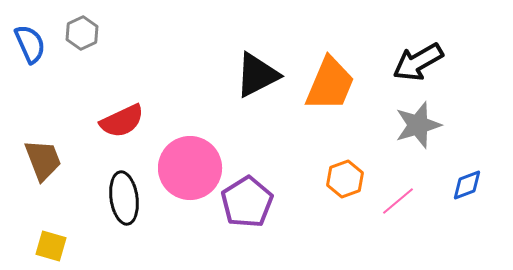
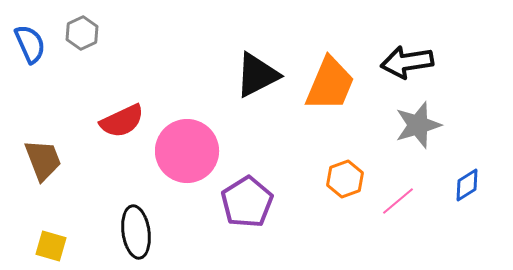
black arrow: moved 11 px left; rotated 21 degrees clockwise
pink circle: moved 3 px left, 17 px up
blue diamond: rotated 12 degrees counterclockwise
black ellipse: moved 12 px right, 34 px down
